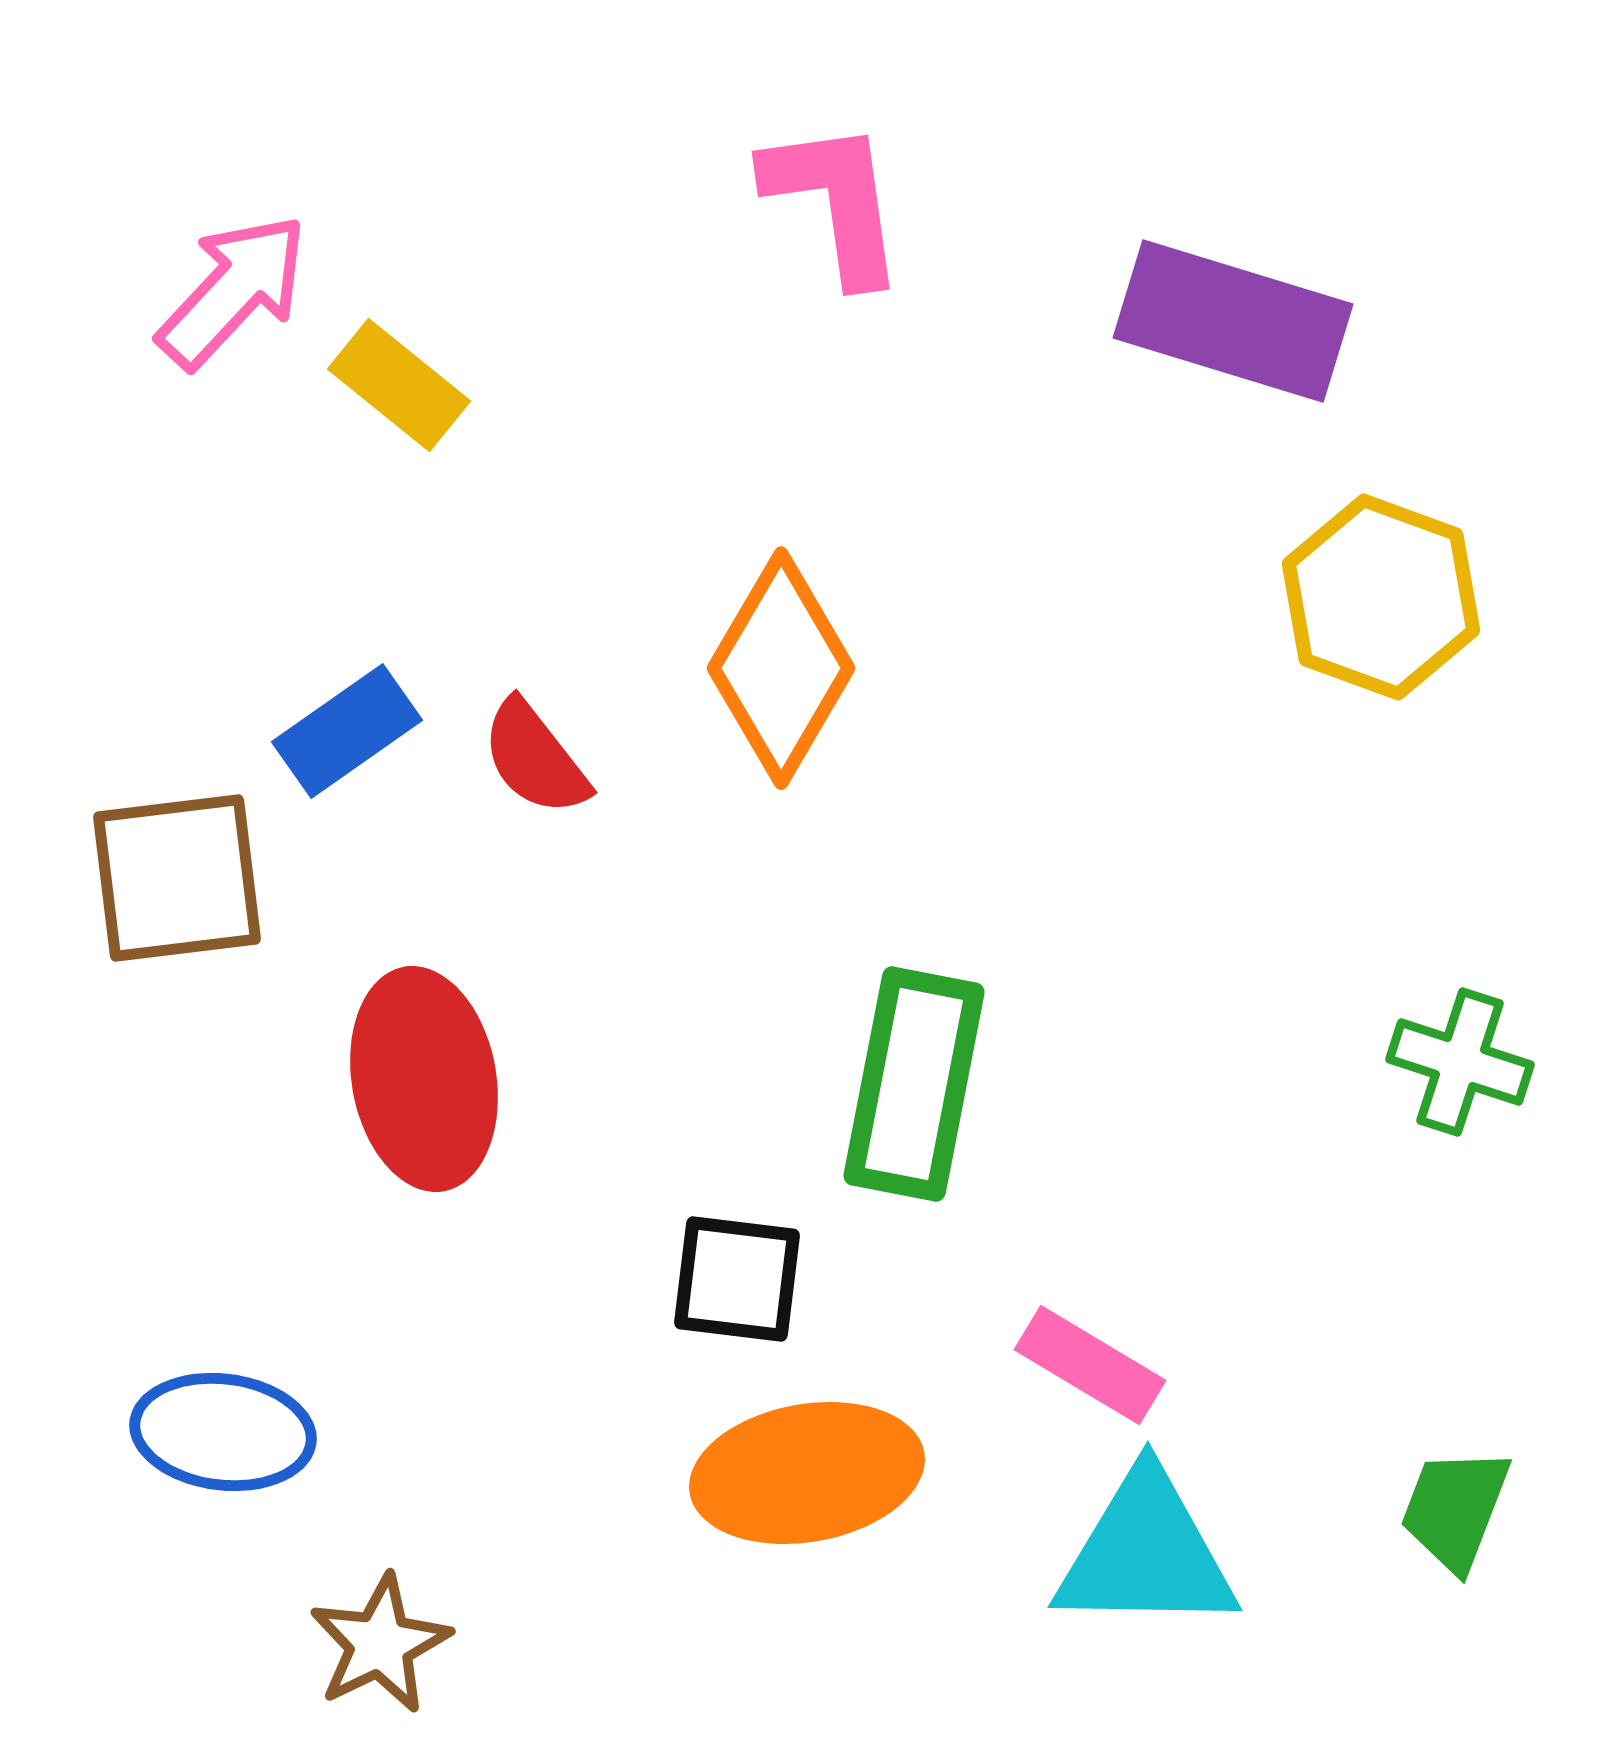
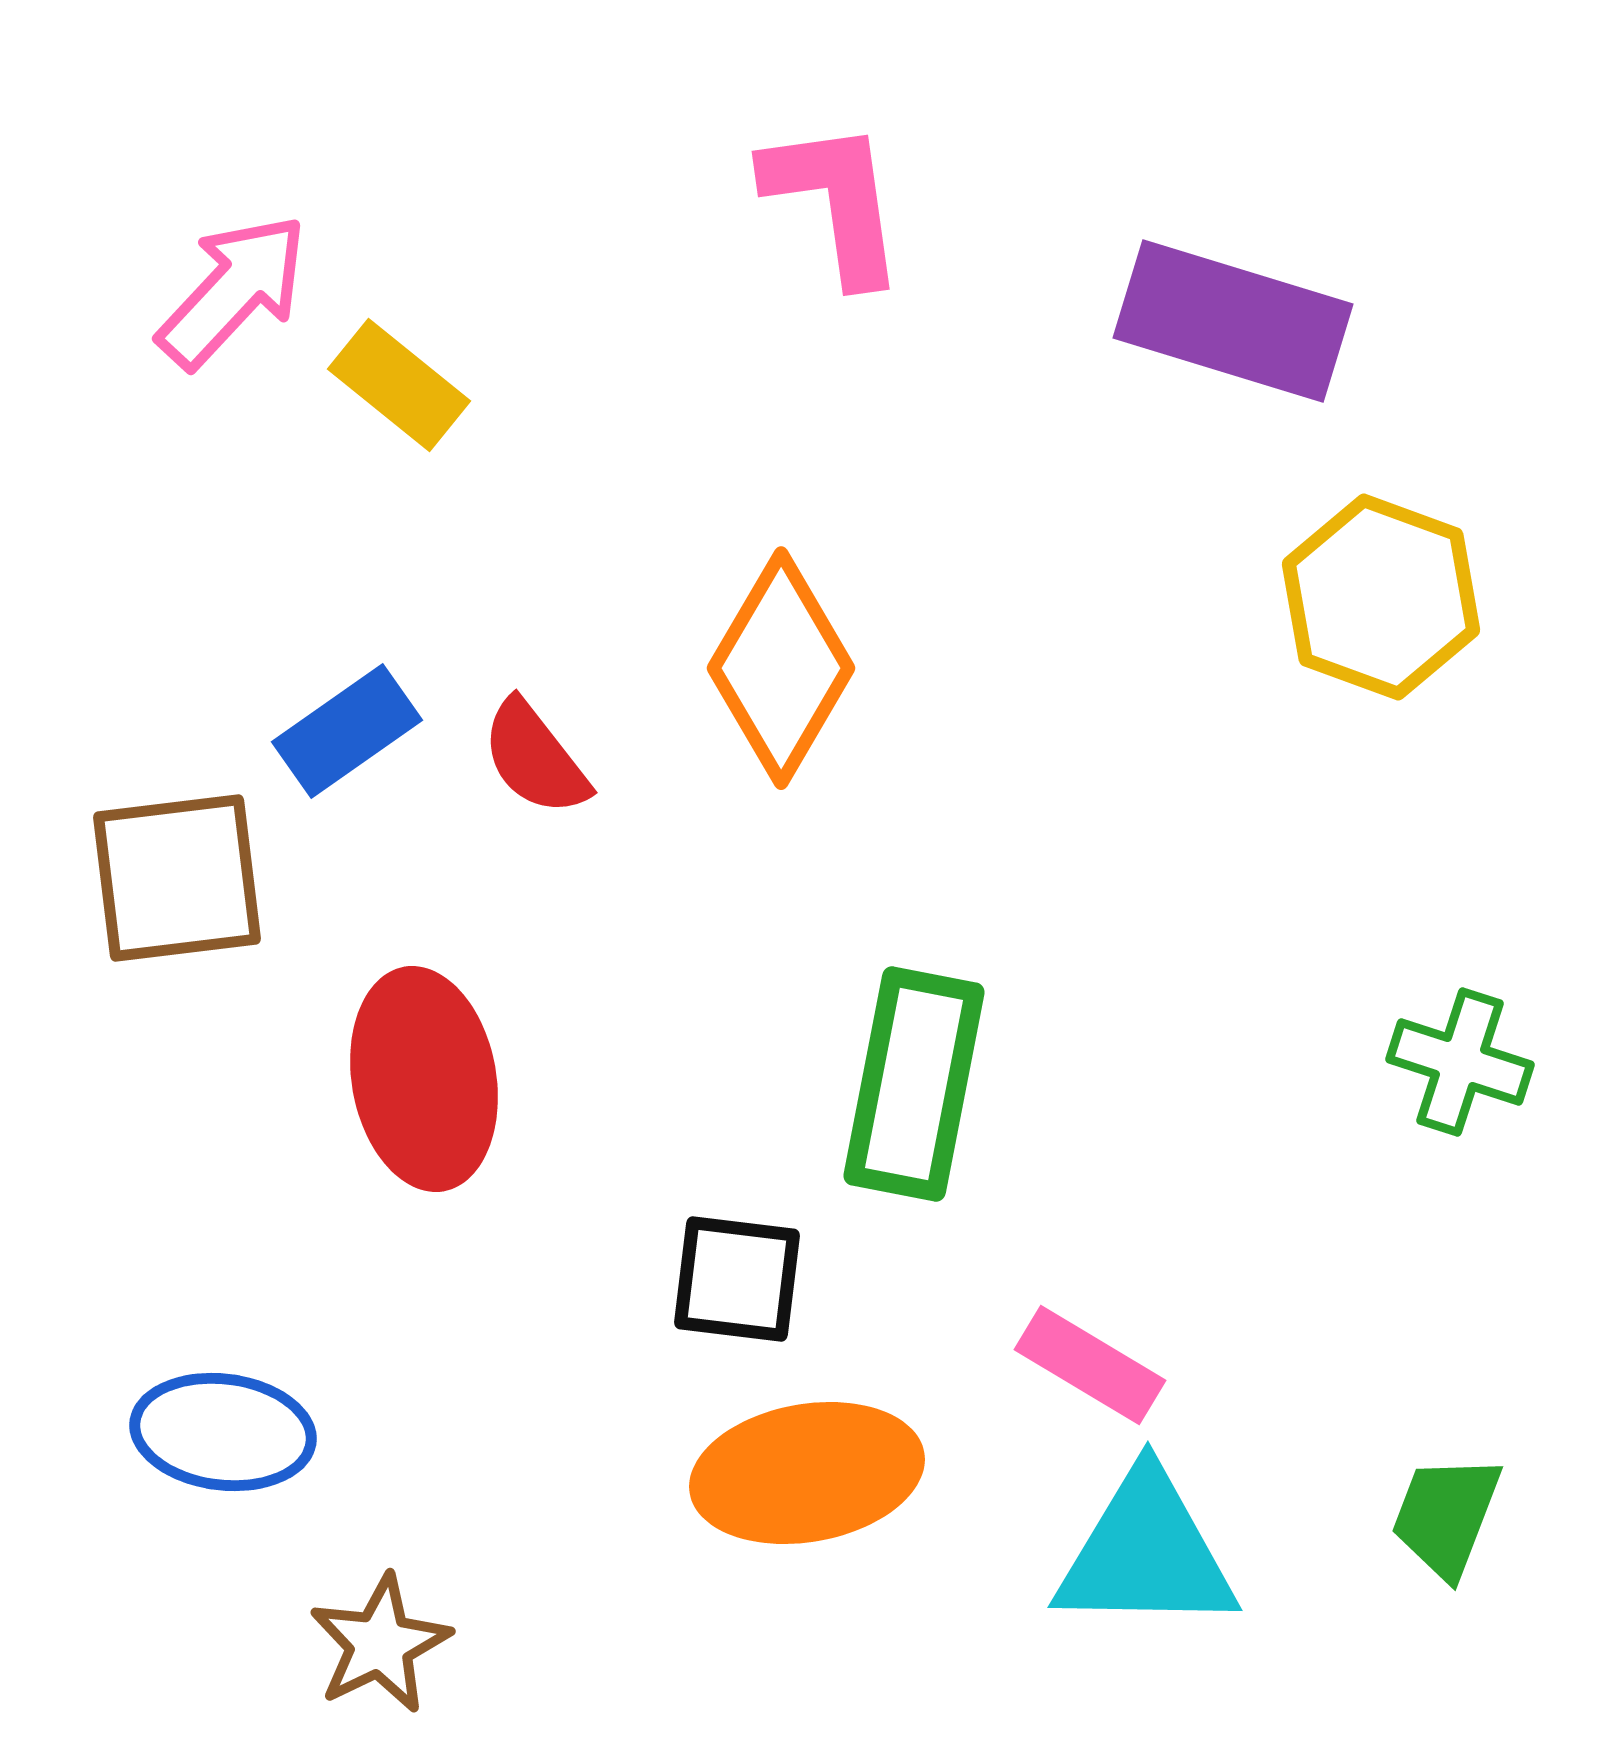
green trapezoid: moved 9 px left, 7 px down
